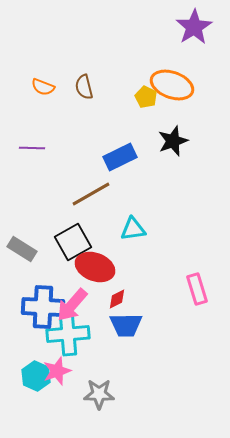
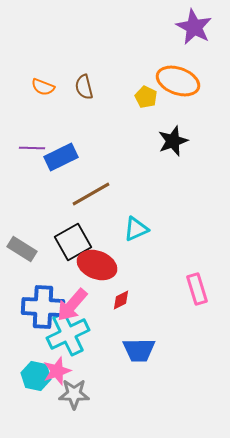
purple star: rotated 12 degrees counterclockwise
orange ellipse: moved 6 px right, 4 px up
blue rectangle: moved 59 px left
cyan triangle: moved 3 px right; rotated 16 degrees counterclockwise
red ellipse: moved 2 px right, 2 px up
red diamond: moved 4 px right, 1 px down
blue trapezoid: moved 13 px right, 25 px down
cyan cross: rotated 21 degrees counterclockwise
cyan hexagon: rotated 12 degrees counterclockwise
gray star: moved 25 px left
